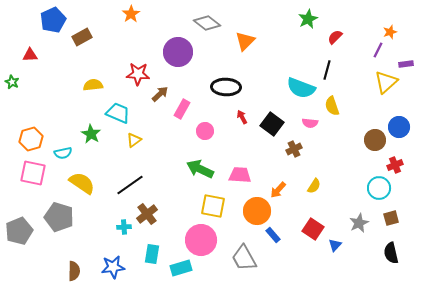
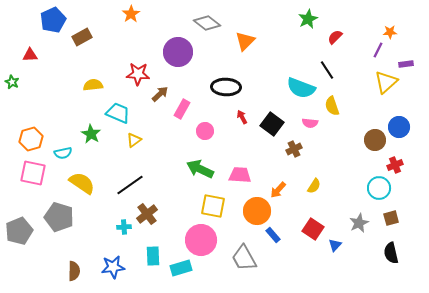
orange star at (390, 32): rotated 16 degrees clockwise
black line at (327, 70): rotated 48 degrees counterclockwise
cyan rectangle at (152, 254): moved 1 px right, 2 px down; rotated 12 degrees counterclockwise
